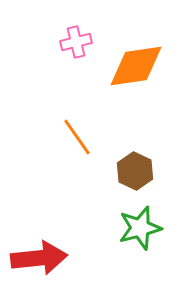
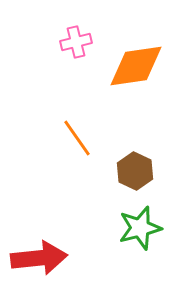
orange line: moved 1 px down
